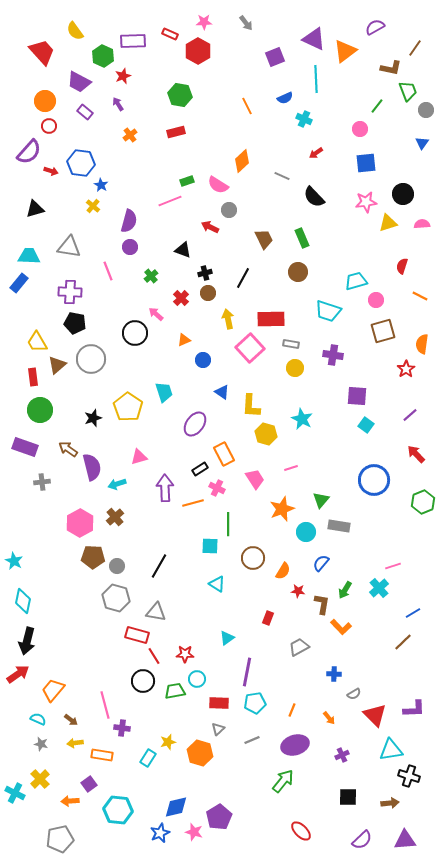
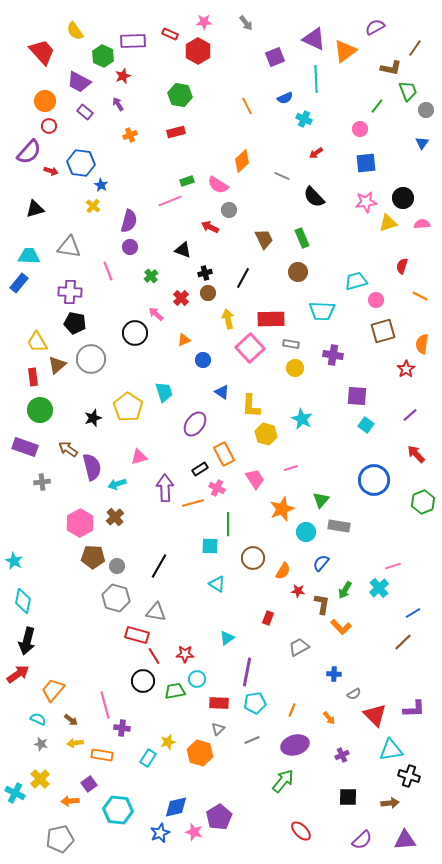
orange cross at (130, 135): rotated 16 degrees clockwise
black circle at (403, 194): moved 4 px down
cyan trapezoid at (328, 311): moved 6 px left; rotated 16 degrees counterclockwise
